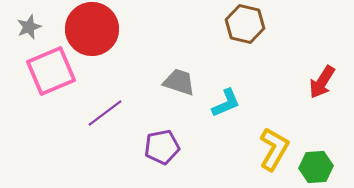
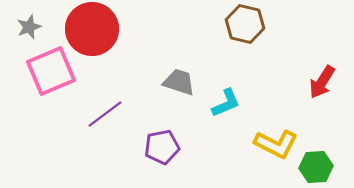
purple line: moved 1 px down
yellow L-shape: moved 2 px right, 5 px up; rotated 87 degrees clockwise
